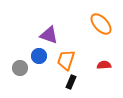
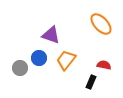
purple triangle: moved 2 px right
blue circle: moved 2 px down
orange trapezoid: rotated 20 degrees clockwise
red semicircle: rotated 16 degrees clockwise
black rectangle: moved 20 px right
